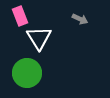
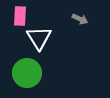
pink rectangle: rotated 24 degrees clockwise
